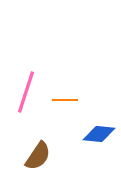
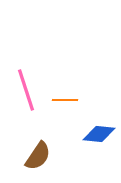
pink line: moved 2 px up; rotated 36 degrees counterclockwise
